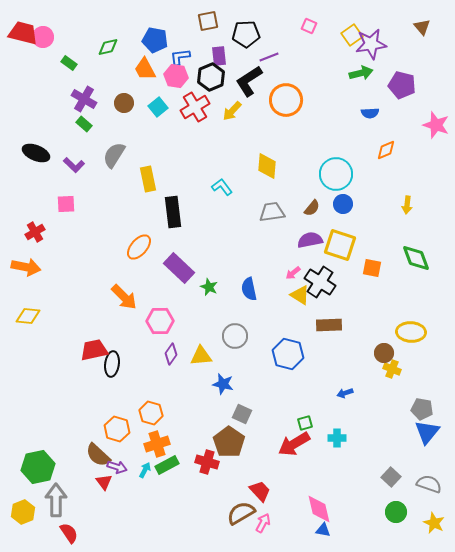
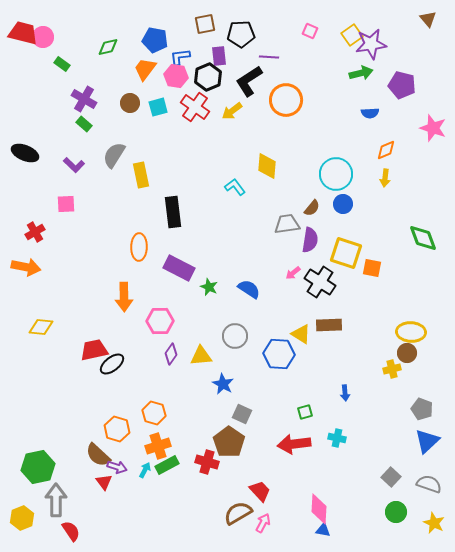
brown square at (208, 21): moved 3 px left, 3 px down
pink square at (309, 26): moved 1 px right, 5 px down
brown triangle at (422, 27): moved 6 px right, 8 px up
black pentagon at (246, 34): moved 5 px left
purple line at (269, 57): rotated 24 degrees clockwise
green rectangle at (69, 63): moved 7 px left, 1 px down
orange trapezoid at (145, 69): rotated 65 degrees clockwise
black hexagon at (211, 77): moved 3 px left
brown circle at (124, 103): moved 6 px right
cyan square at (158, 107): rotated 24 degrees clockwise
red cross at (195, 107): rotated 24 degrees counterclockwise
yellow arrow at (232, 111): rotated 10 degrees clockwise
pink star at (436, 125): moved 3 px left, 3 px down
black ellipse at (36, 153): moved 11 px left
yellow rectangle at (148, 179): moved 7 px left, 4 px up
cyan L-shape at (222, 187): moved 13 px right
yellow arrow at (407, 205): moved 22 px left, 27 px up
gray trapezoid at (272, 212): moved 15 px right, 12 px down
purple semicircle at (310, 240): rotated 110 degrees clockwise
yellow square at (340, 245): moved 6 px right, 8 px down
orange ellipse at (139, 247): rotated 40 degrees counterclockwise
green diamond at (416, 258): moved 7 px right, 20 px up
purple rectangle at (179, 268): rotated 16 degrees counterclockwise
blue semicircle at (249, 289): rotated 135 degrees clockwise
yellow triangle at (300, 295): moved 1 px right, 39 px down
orange arrow at (124, 297): rotated 44 degrees clockwise
yellow diamond at (28, 316): moved 13 px right, 11 px down
brown circle at (384, 353): moved 23 px right
blue hexagon at (288, 354): moved 9 px left; rotated 12 degrees counterclockwise
black ellipse at (112, 364): rotated 45 degrees clockwise
yellow cross at (392, 369): rotated 36 degrees counterclockwise
blue star at (223, 384): rotated 15 degrees clockwise
blue arrow at (345, 393): rotated 77 degrees counterclockwise
gray pentagon at (422, 409): rotated 10 degrees clockwise
orange hexagon at (151, 413): moved 3 px right
green square at (305, 423): moved 11 px up
blue triangle at (427, 432): moved 9 px down; rotated 8 degrees clockwise
cyan cross at (337, 438): rotated 12 degrees clockwise
orange cross at (157, 444): moved 1 px right, 2 px down
red arrow at (294, 444): rotated 24 degrees clockwise
pink diamond at (319, 509): rotated 16 degrees clockwise
yellow hexagon at (23, 512): moved 1 px left, 6 px down
brown semicircle at (241, 513): moved 3 px left
red semicircle at (69, 533): moved 2 px right, 2 px up
